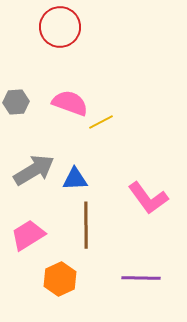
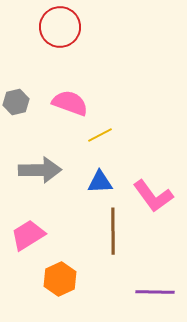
gray hexagon: rotated 10 degrees counterclockwise
yellow line: moved 1 px left, 13 px down
gray arrow: moved 6 px right; rotated 30 degrees clockwise
blue triangle: moved 25 px right, 3 px down
pink L-shape: moved 5 px right, 2 px up
brown line: moved 27 px right, 6 px down
purple line: moved 14 px right, 14 px down
